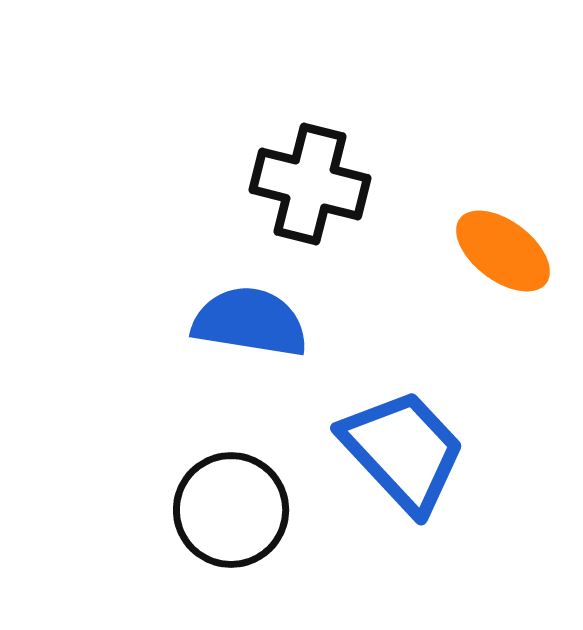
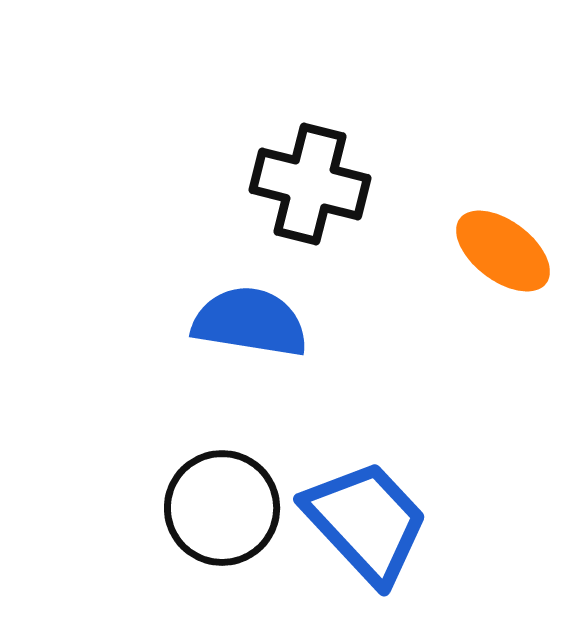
blue trapezoid: moved 37 px left, 71 px down
black circle: moved 9 px left, 2 px up
